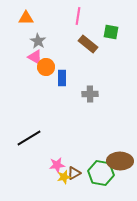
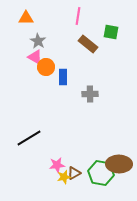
blue rectangle: moved 1 px right, 1 px up
brown ellipse: moved 1 px left, 3 px down
